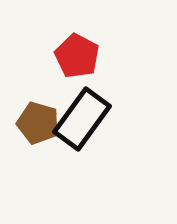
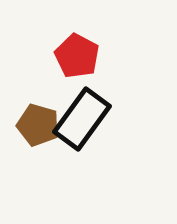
brown pentagon: moved 2 px down
